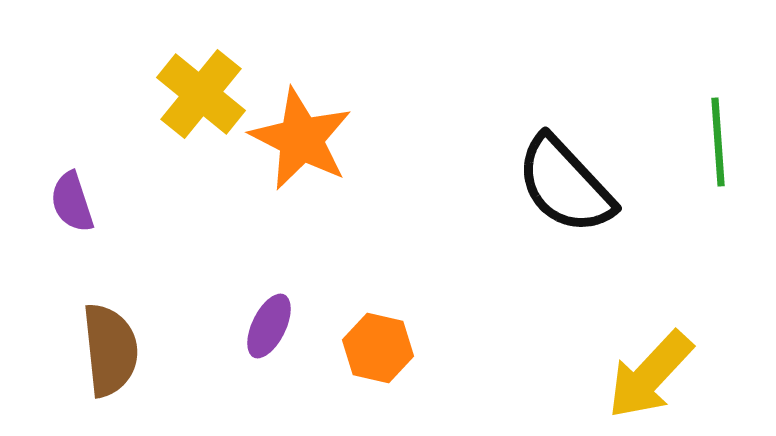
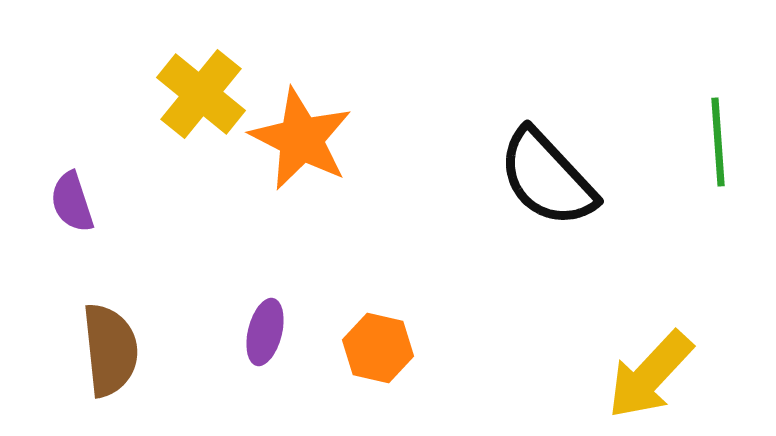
black semicircle: moved 18 px left, 7 px up
purple ellipse: moved 4 px left, 6 px down; rotated 12 degrees counterclockwise
